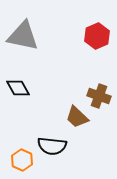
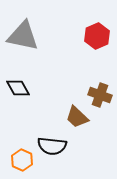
brown cross: moved 1 px right, 1 px up
